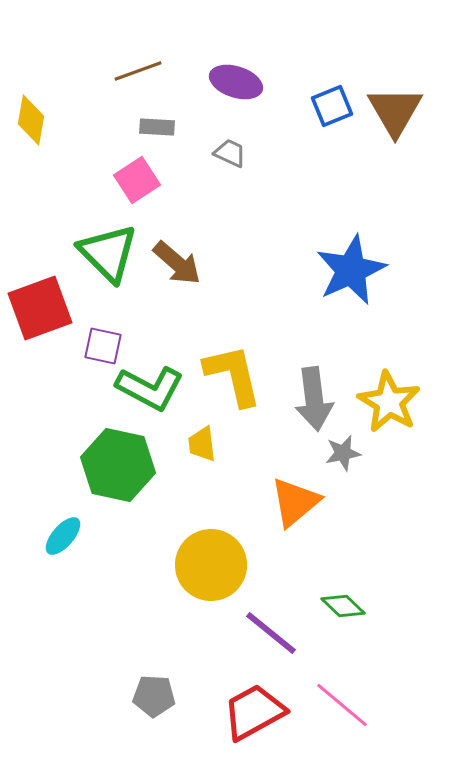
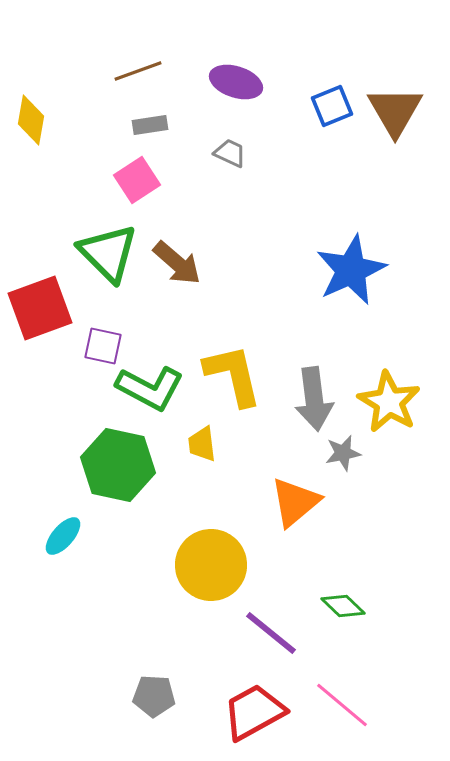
gray rectangle: moved 7 px left, 2 px up; rotated 12 degrees counterclockwise
